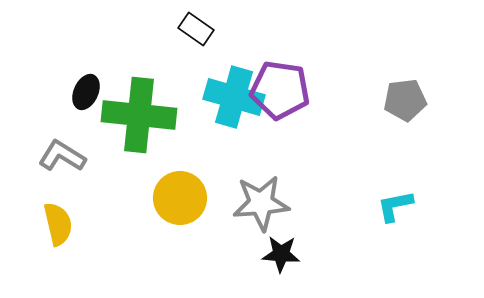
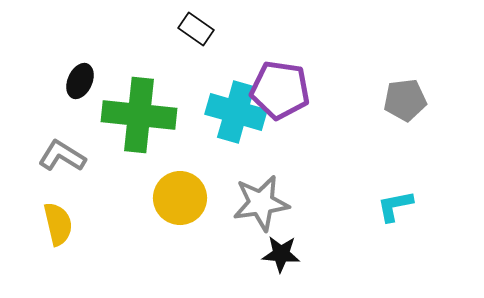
black ellipse: moved 6 px left, 11 px up
cyan cross: moved 2 px right, 15 px down
gray star: rotated 4 degrees counterclockwise
